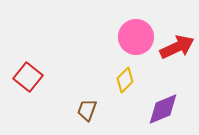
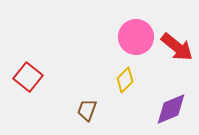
red arrow: rotated 64 degrees clockwise
purple diamond: moved 8 px right
